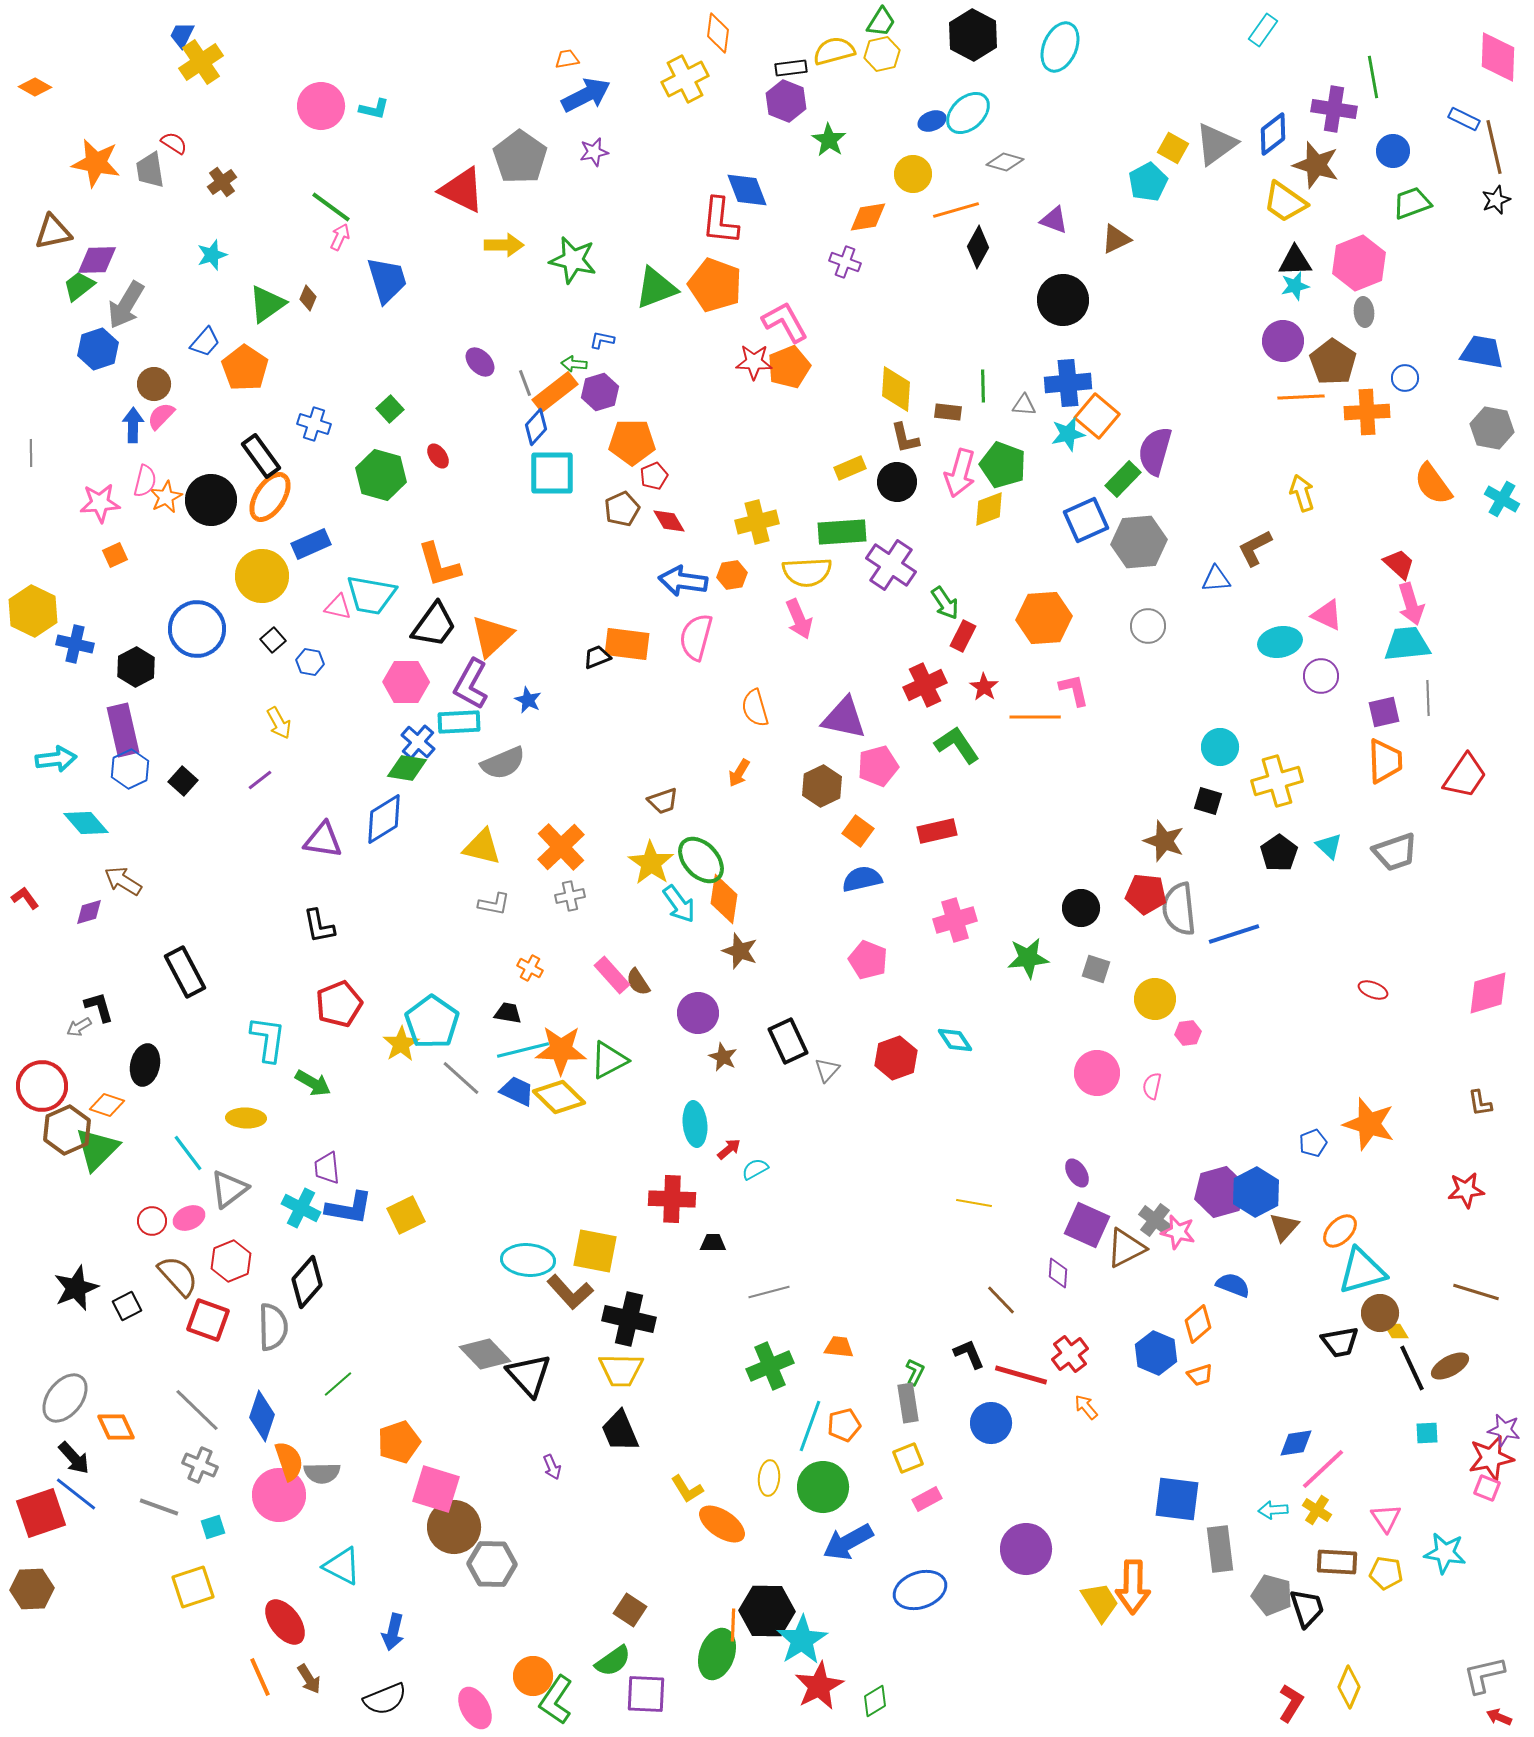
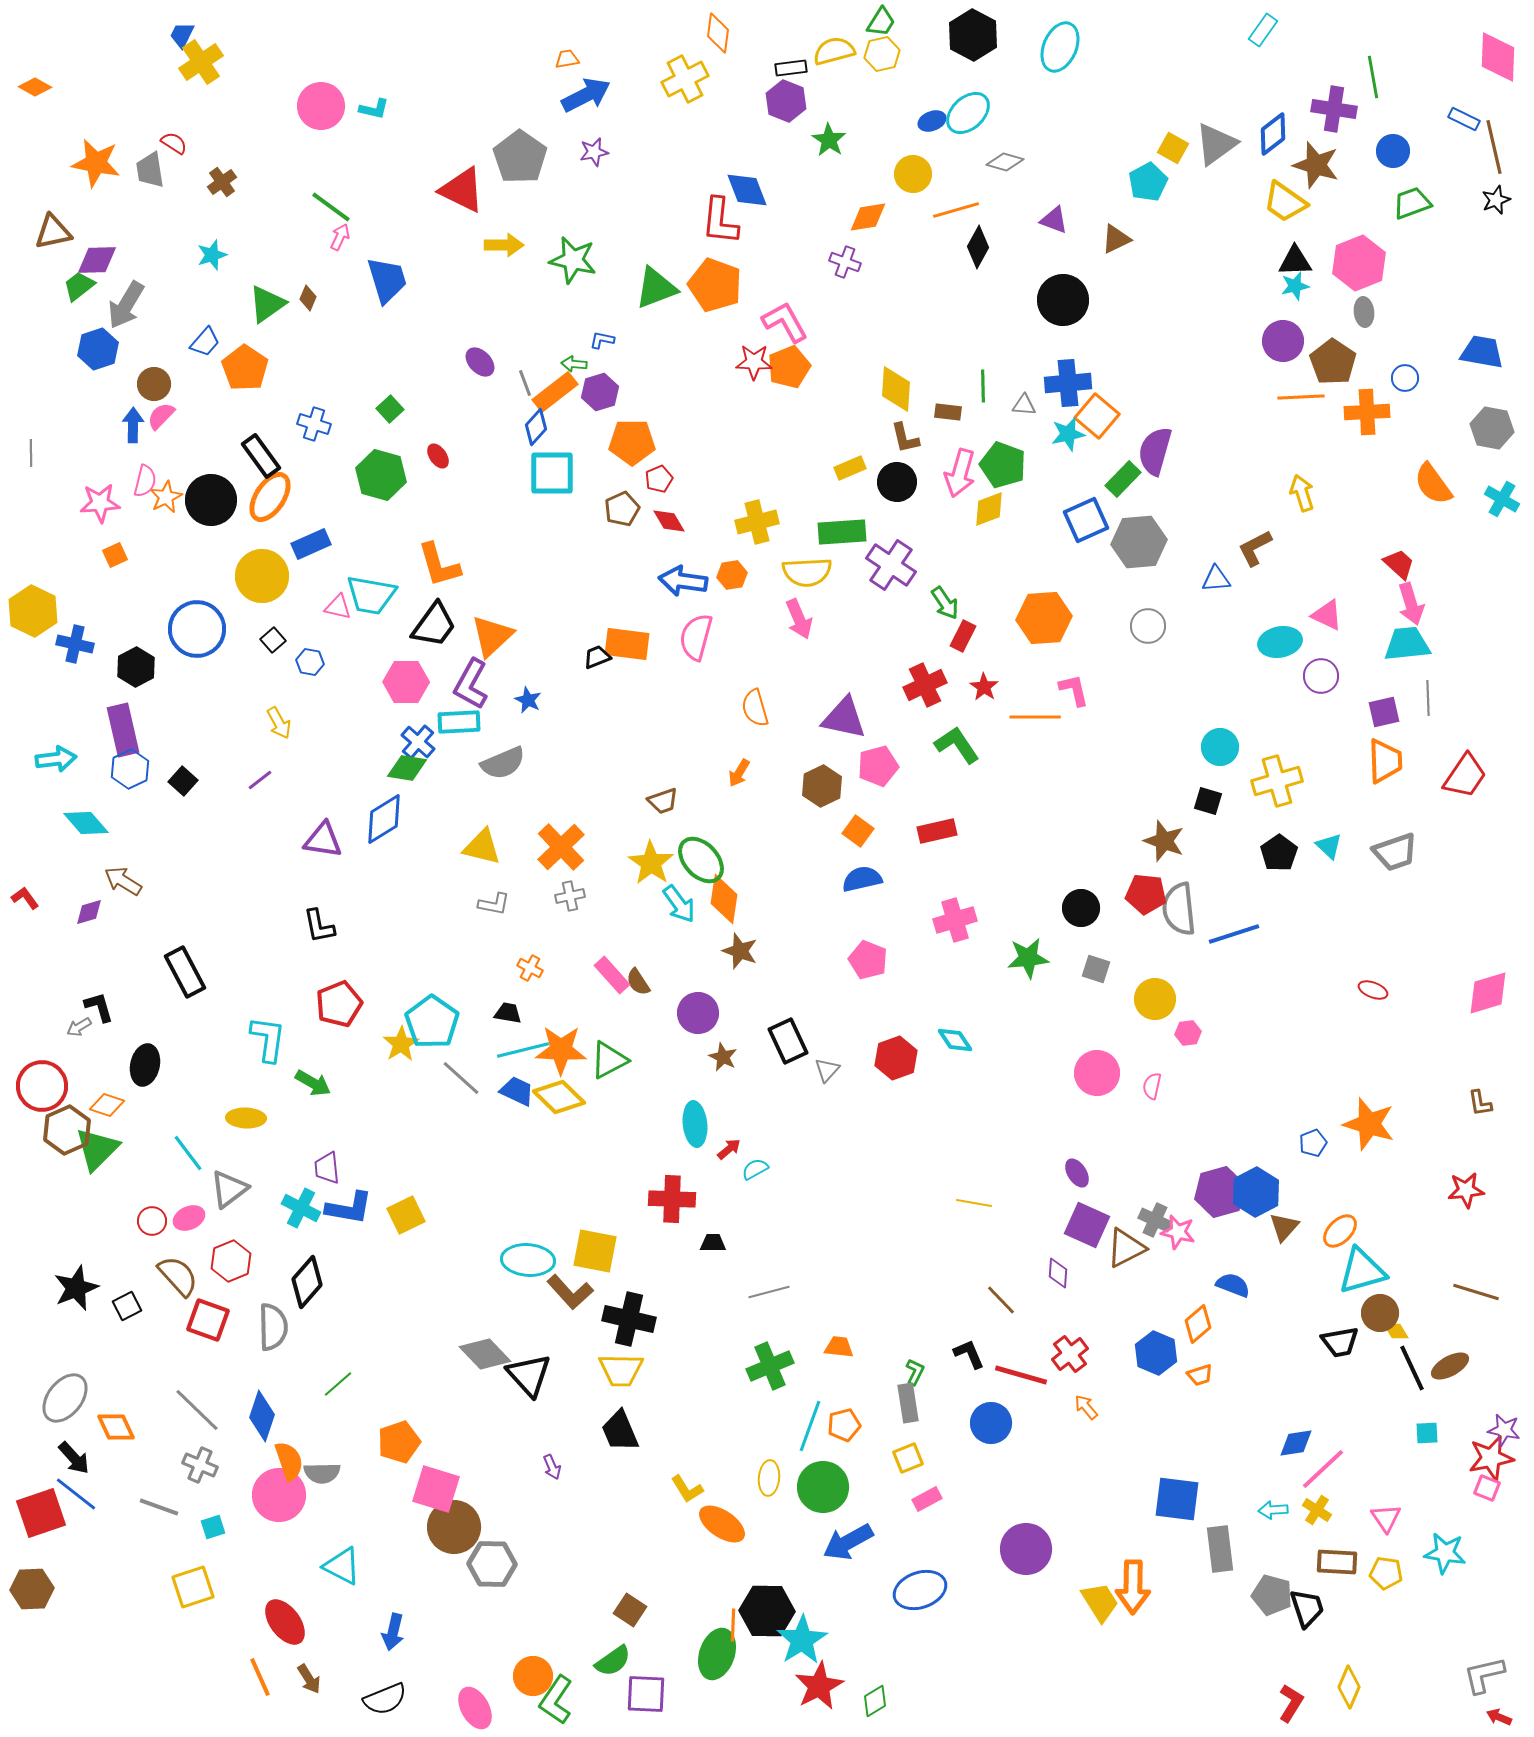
red pentagon at (654, 476): moved 5 px right, 3 px down
gray cross at (1155, 1220): rotated 12 degrees counterclockwise
